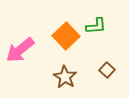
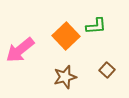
brown star: rotated 25 degrees clockwise
